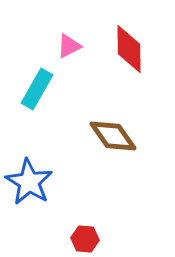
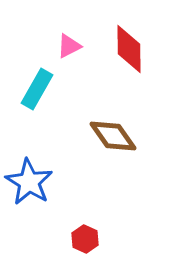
red hexagon: rotated 20 degrees clockwise
